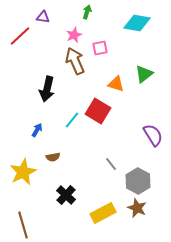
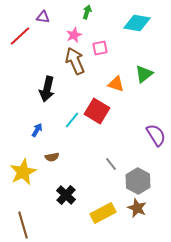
red square: moved 1 px left
purple semicircle: moved 3 px right
brown semicircle: moved 1 px left
